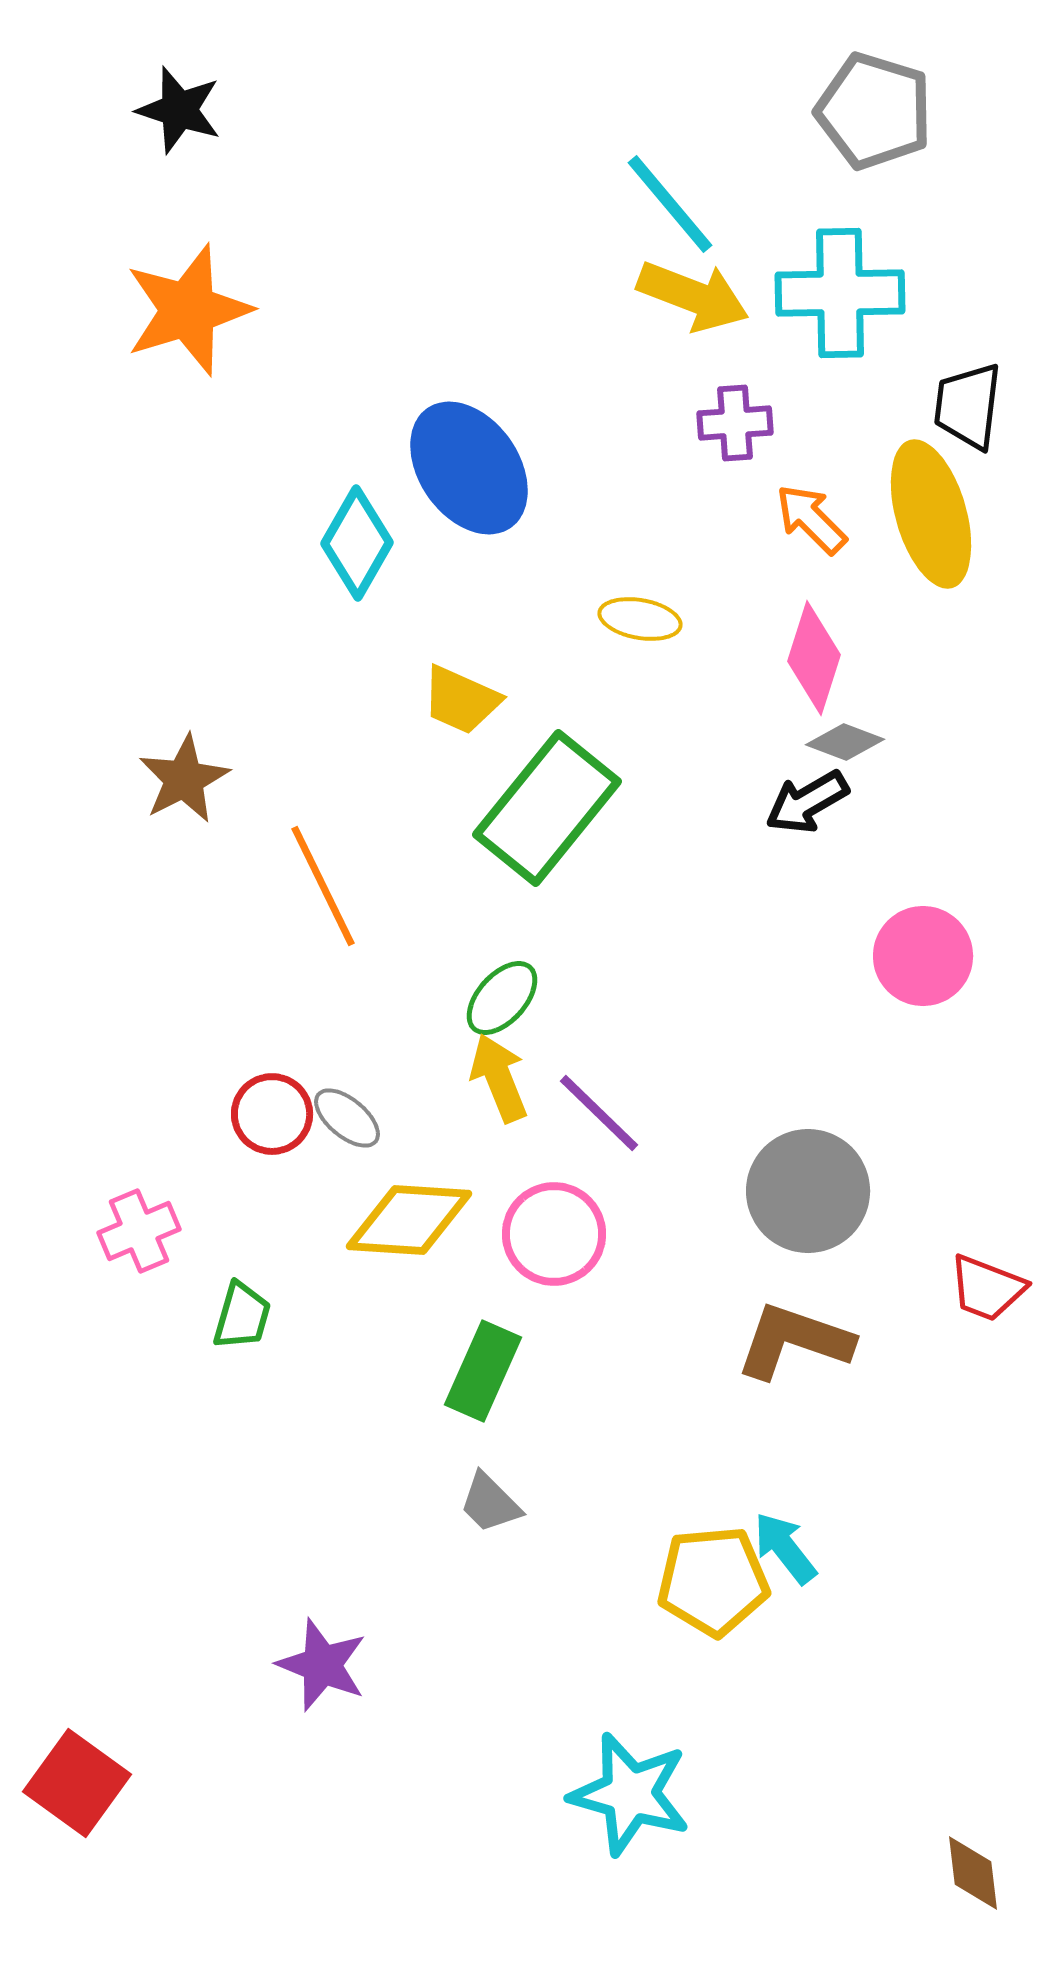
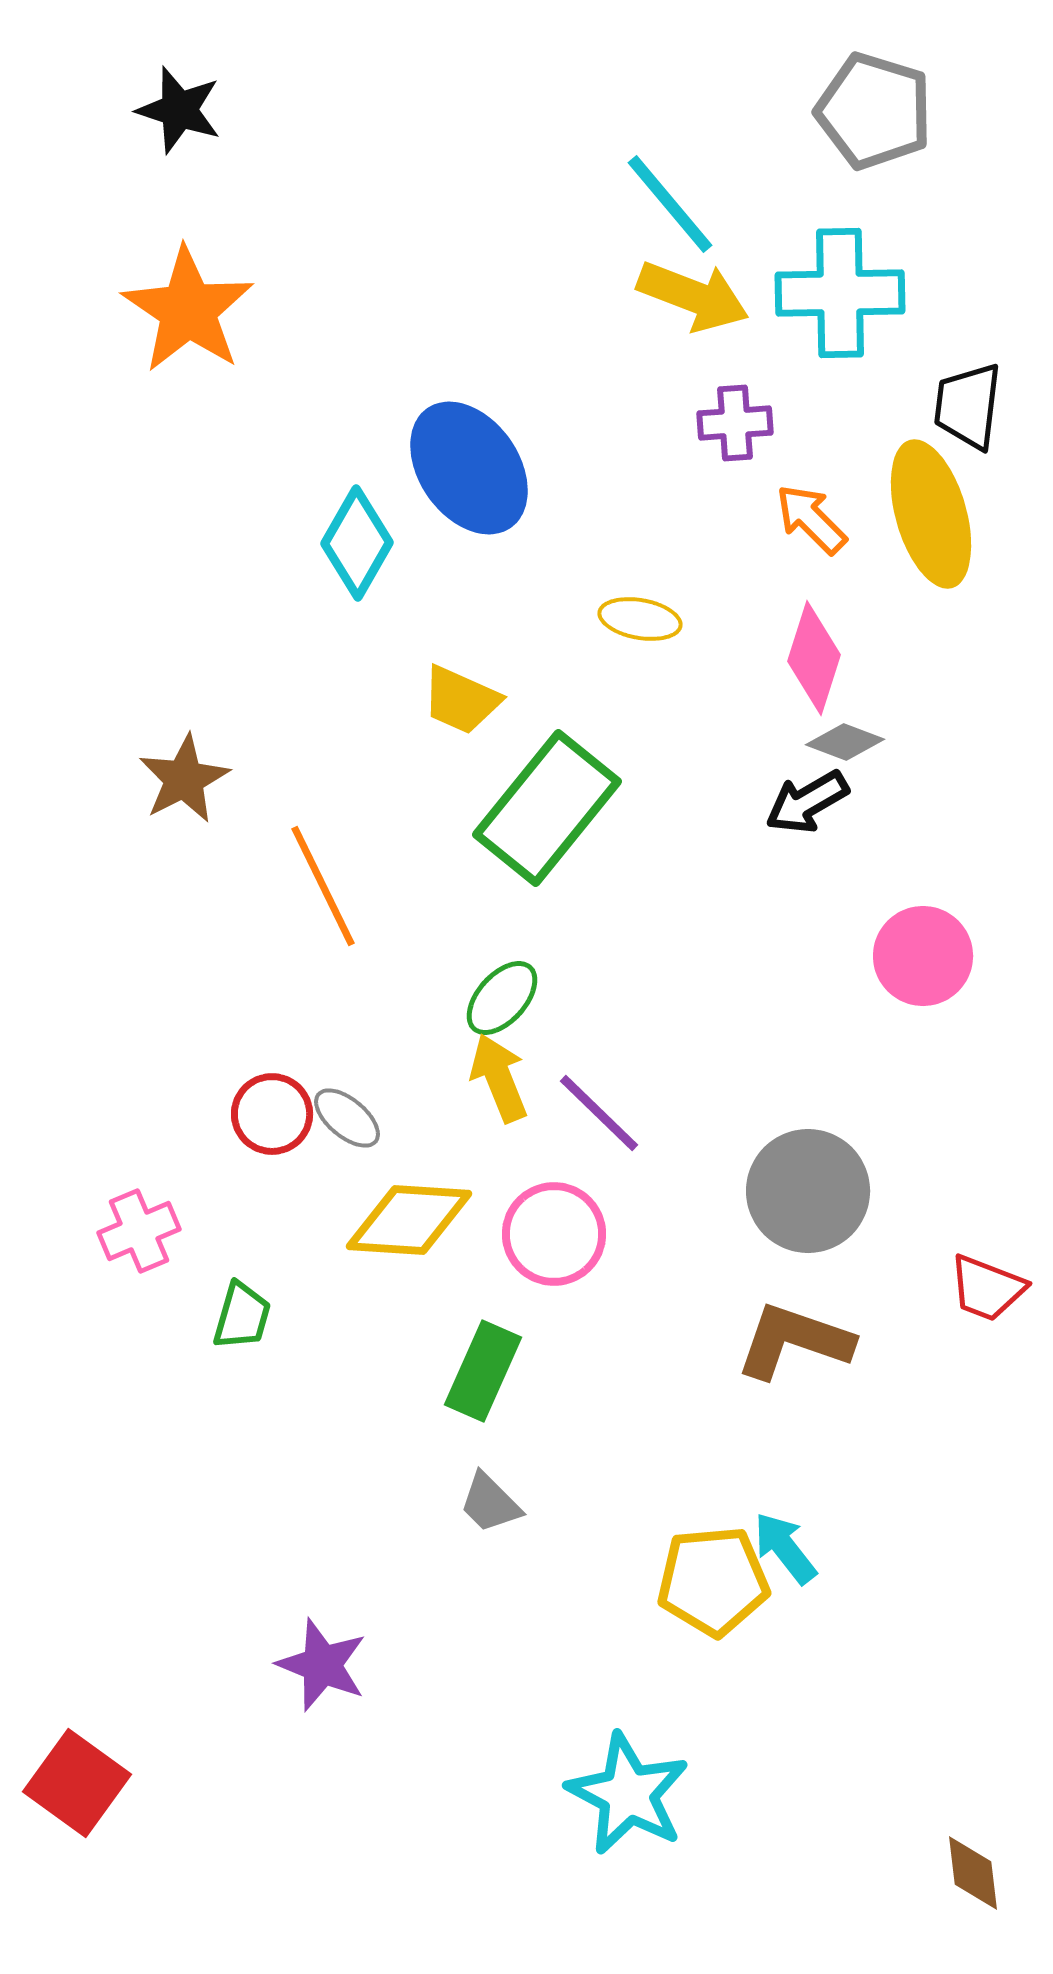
orange star at (188, 310): rotated 21 degrees counterclockwise
cyan star at (630, 1794): moved 2 px left; rotated 12 degrees clockwise
